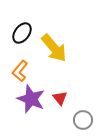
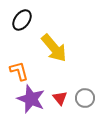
black ellipse: moved 13 px up
orange L-shape: moved 1 px left; rotated 125 degrees clockwise
gray circle: moved 2 px right, 22 px up
